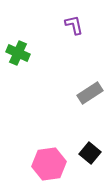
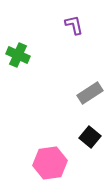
green cross: moved 2 px down
black square: moved 16 px up
pink hexagon: moved 1 px right, 1 px up
